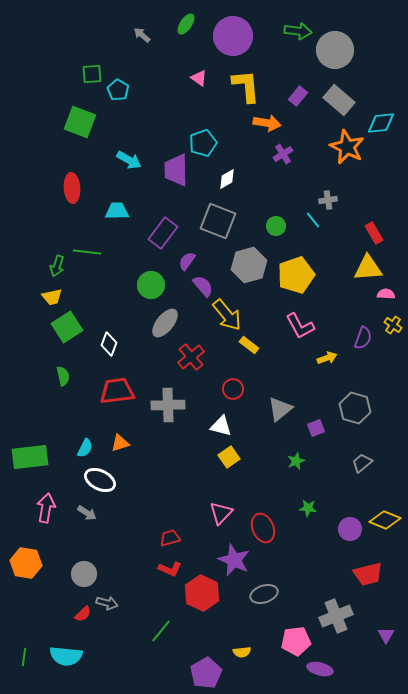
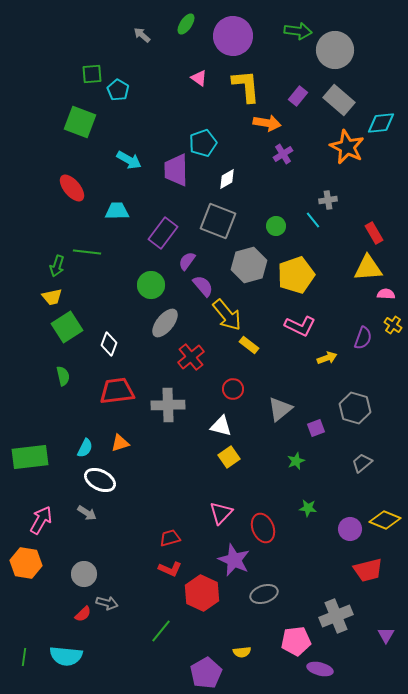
red ellipse at (72, 188): rotated 36 degrees counterclockwise
pink L-shape at (300, 326): rotated 36 degrees counterclockwise
pink arrow at (46, 508): moved 5 px left, 12 px down; rotated 20 degrees clockwise
red trapezoid at (368, 574): moved 4 px up
